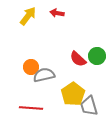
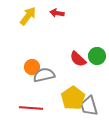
orange circle: moved 1 px right
yellow pentagon: moved 4 px down
